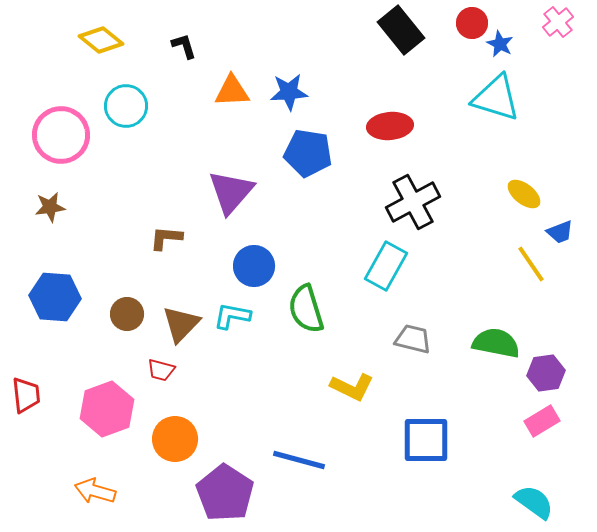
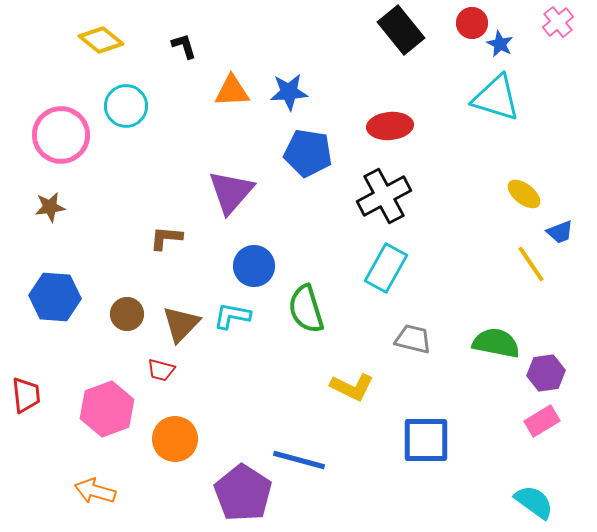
black cross at (413, 202): moved 29 px left, 6 px up
cyan rectangle at (386, 266): moved 2 px down
purple pentagon at (225, 493): moved 18 px right
